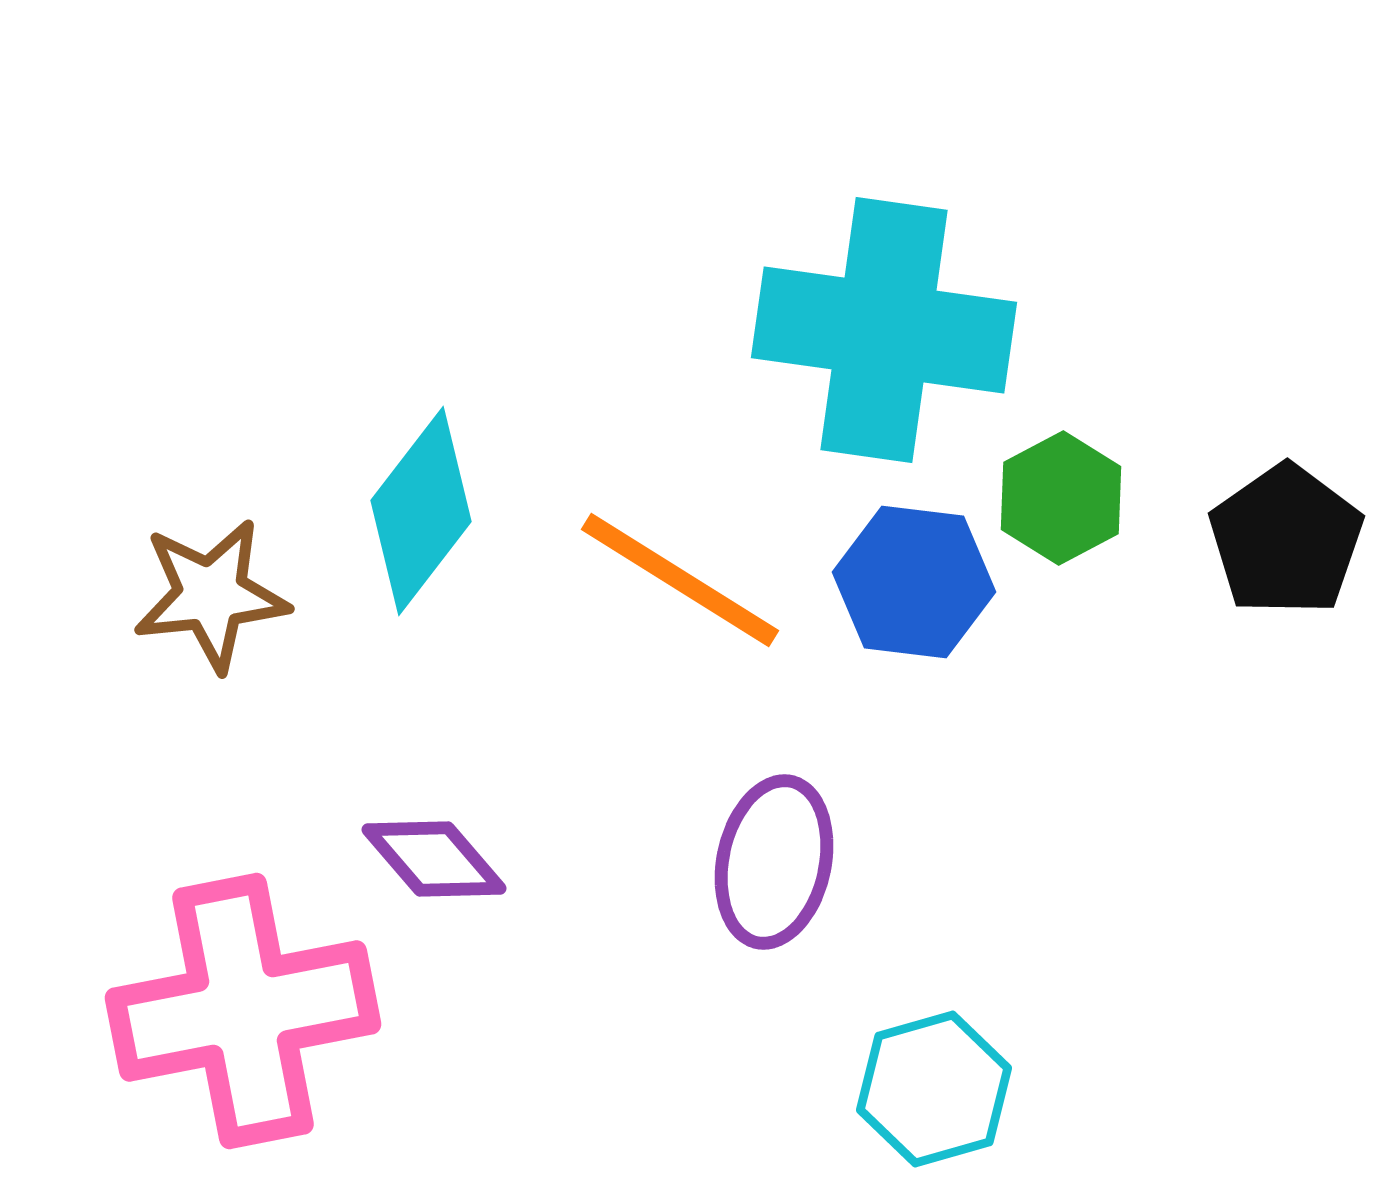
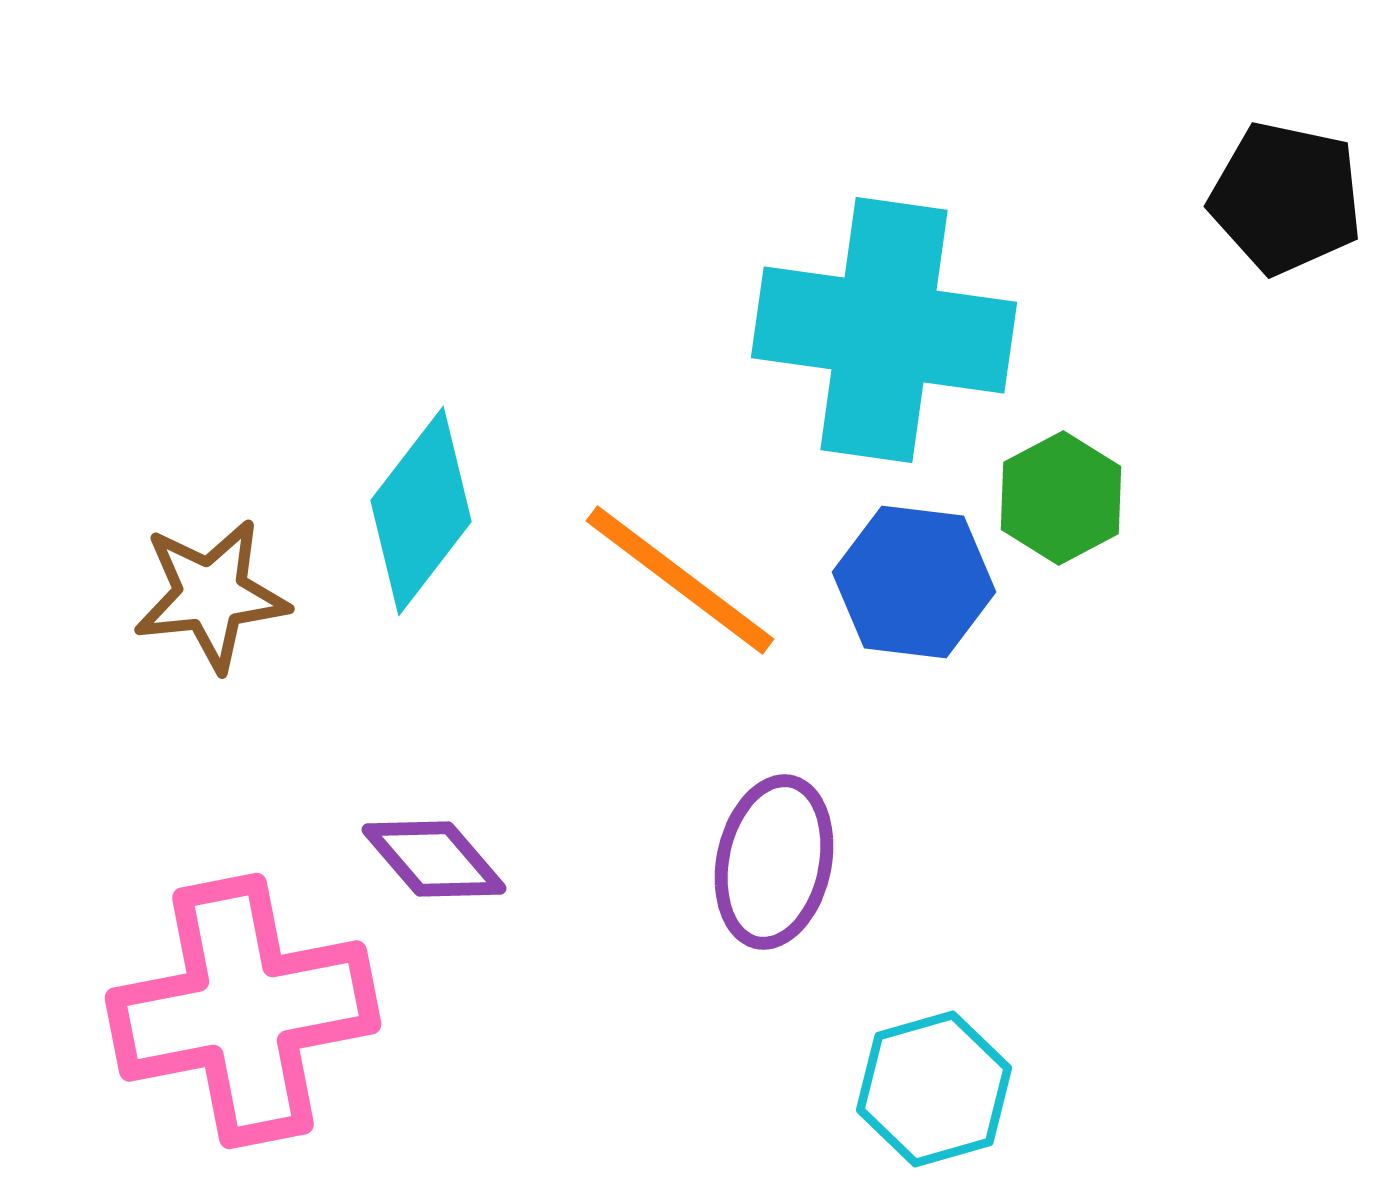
black pentagon: moved 342 px up; rotated 25 degrees counterclockwise
orange line: rotated 5 degrees clockwise
